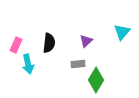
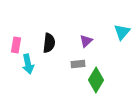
pink rectangle: rotated 14 degrees counterclockwise
